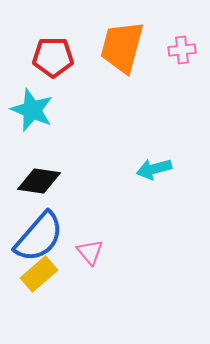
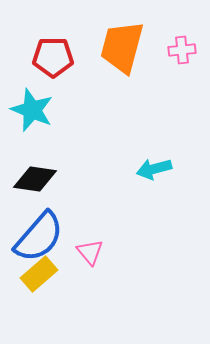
black diamond: moved 4 px left, 2 px up
